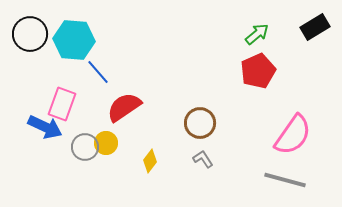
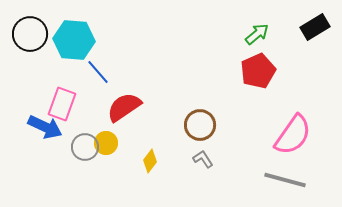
brown circle: moved 2 px down
